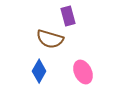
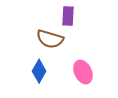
purple rectangle: rotated 18 degrees clockwise
